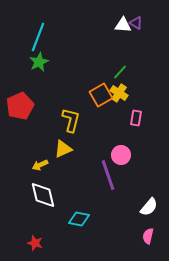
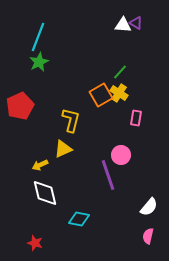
white diamond: moved 2 px right, 2 px up
